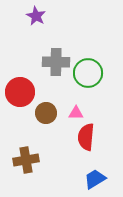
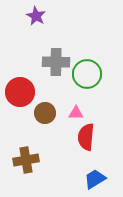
green circle: moved 1 px left, 1 px down
brown circle: moved 1 px left
